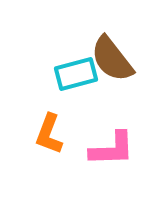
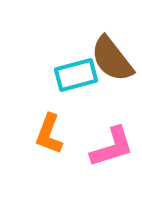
cyan rectangle: moved 1 px down
pink L-shape: moved 2 px up; rotated 15 degrees counterclockwise
